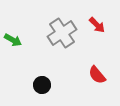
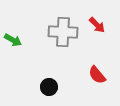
gray cross: moved 1 px right, 1 px up; rotated 36 degrees clockwise
black circle: moved 7 px right, 2 px down
